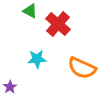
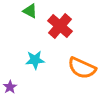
red cross: moved 2 px right, 2 px down
cyan star: moved 2 px left, 1 px down
